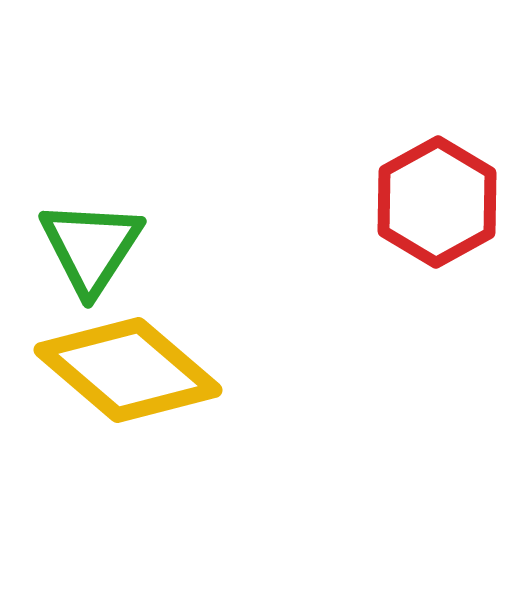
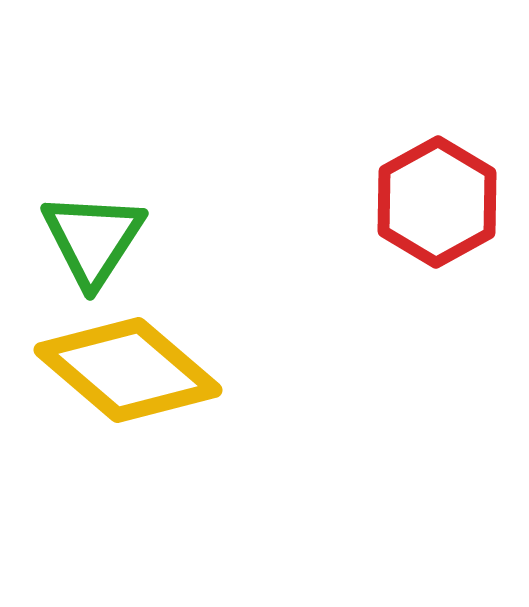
green triangle: moved 2 px right, 8 px up
